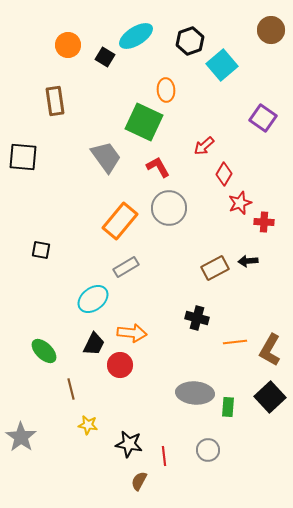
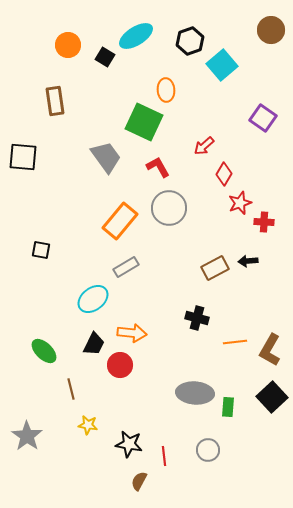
black square at (270, 397): moved 2 px right
gray star at (21, 437): moved 6 px right, 1 px up
